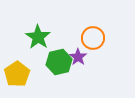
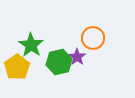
green star: moved 7 px left, 8 px down
purple star: moved 1 px left
yellow pentagon: moved 7 px up
